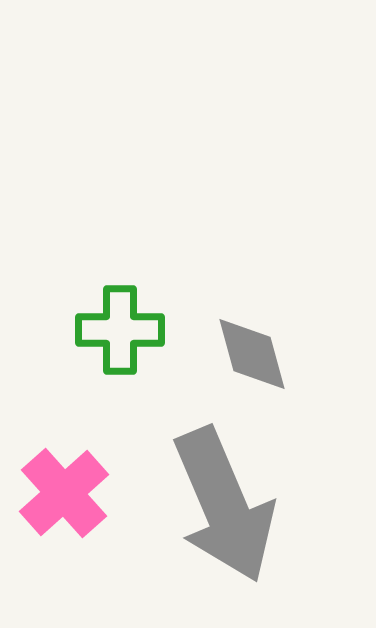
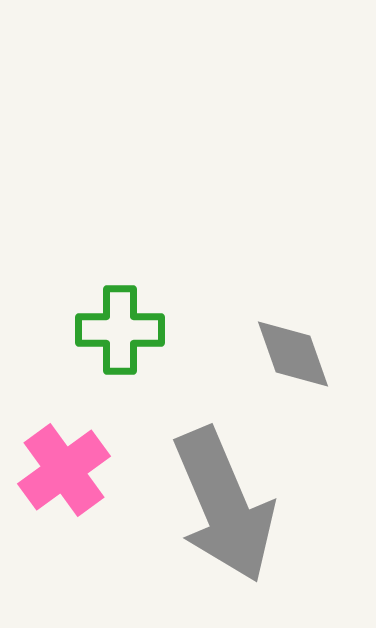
gray diamond: moved 41 px right; rotated 4 degrees counterclockwise
pink cross: moved 23 px up; rotated 6 degrees clockwise
